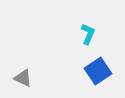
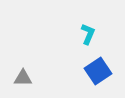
gray triangle: rotated 24 degrees counterclockwise
